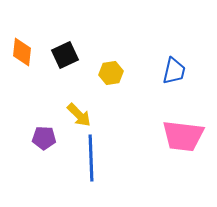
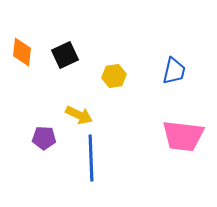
yellow hexagon: moved 3 px right, 3 px down
yellow arrow: rotated 20 degrees counterclockwise
